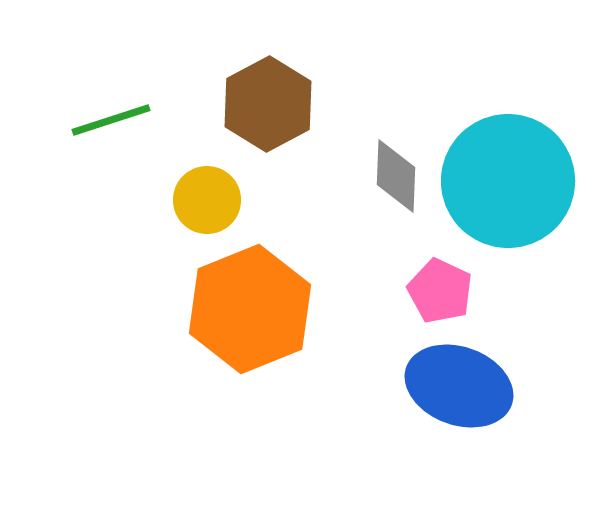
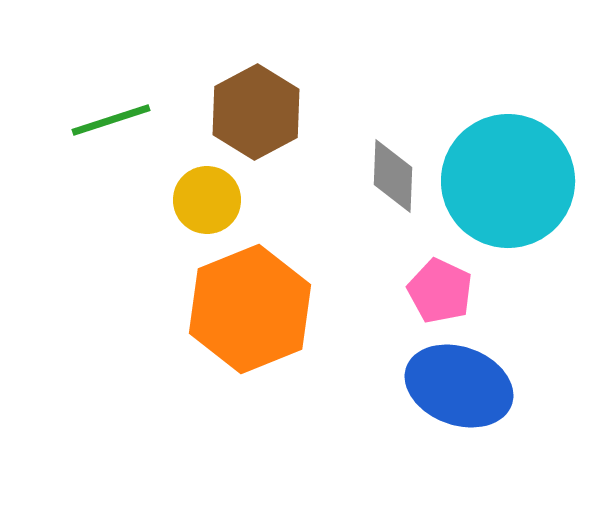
brown hexagon: moved 12 px left, 8 px down
gray diamond: moved 3 px left
